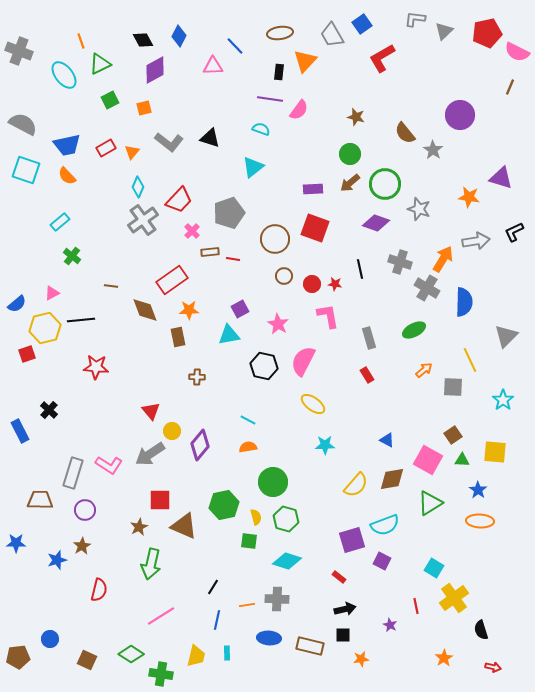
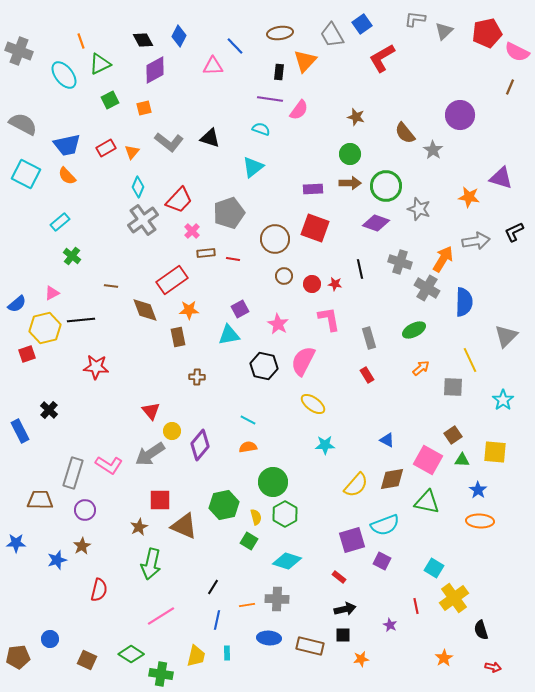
cyan square at (26, 170): moved 4 px down; rotated 8 degrees clockwise
brown arrow at (350, 183): rotated 140 degrees counterclockwise
green circle at (385, 184): moved 1 px right, 2 px down
brown rectangle at (210, 252): moved 4 px left, 1 px down
pink L-shape at (328, 316): moved 1 px right, 3 px down
orange arrow at (424, 370): moved 3 px left, 2 px up
green triangle at (430, 503): moved 3 px left, 1 px up; rotated 44 degrees clockwise
green hexagon at (286, 519): moved 1 px left, 5 px up; rotated 15 degrees clockwise
green square at (249, 541): rotated 24 degrees clockwise
